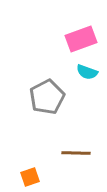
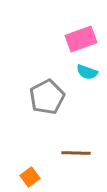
orange square: rotated 18 degrees counterclockwise
